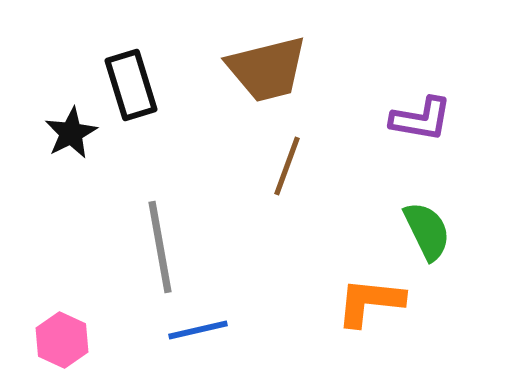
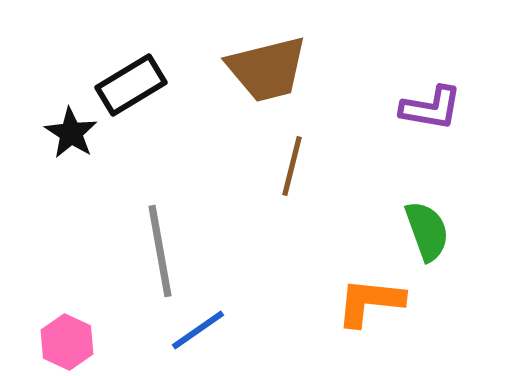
black rectangle: rotated 76 degrees clockwise
purple L-shape: moved 10 px right, 11 px up
black star: rotated 12 degrees counterclockwise
brown line: moved 5 px right; rotated 6 degrees counterclockwise
green semicircle: rotated 6 degrees clockwise
gray line: moved 4 px down
blue line: rotated 22 degrees counterclockwise
pink hexagon: moved 5 px right, 2 px down
